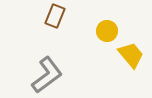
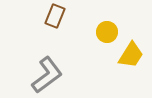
yellow circle: moved 1 px down
yellow trapezoid: rotated 72 degrees clockwise
